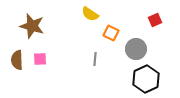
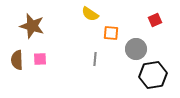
orange square: rotated 21 degrees counterclockwise
black hexagon: moved 7 px right, 4 px up; rotated 16 degrees clockwise
